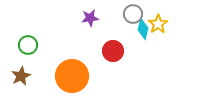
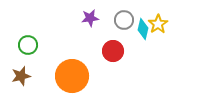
gray circle: moved 9 px left, 6 px down
brown star: rotated 12 degrees clockwise
